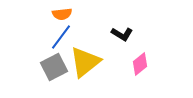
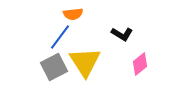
orange semicircle: moved 11 px right
blue line: moved 1 px left
yellow triangle: rotated 24 degrees counterclockwise
